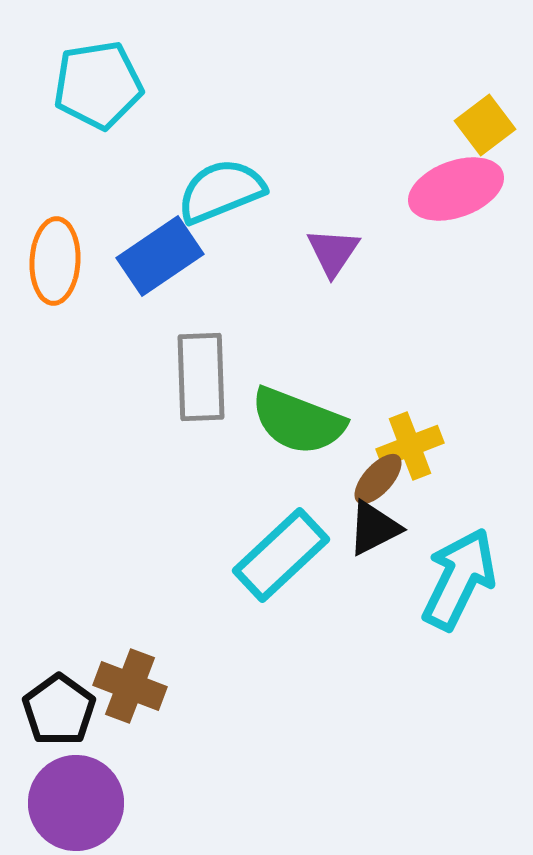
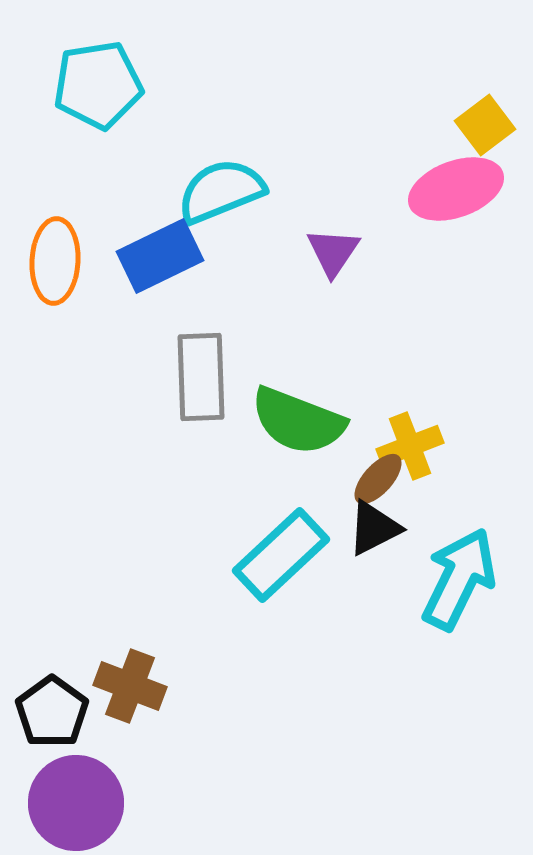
blue rectangle: rotated 8 degrees clockwise
black pentagon: moved 7 px left, 2 px down
